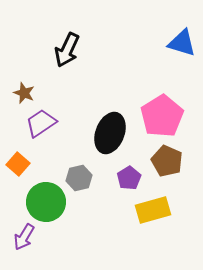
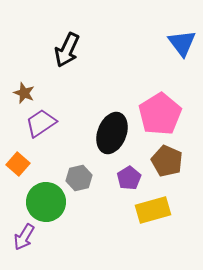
blue triangle: rotated 36 degrees clockwise
pink pentagon: moved 2 px left, 2 px up
black ellipse: moved 2 px right
